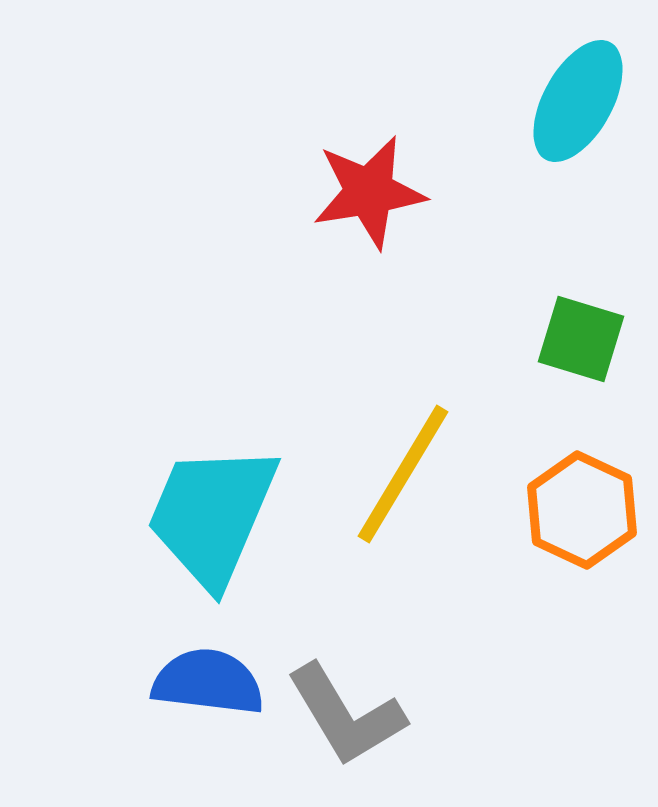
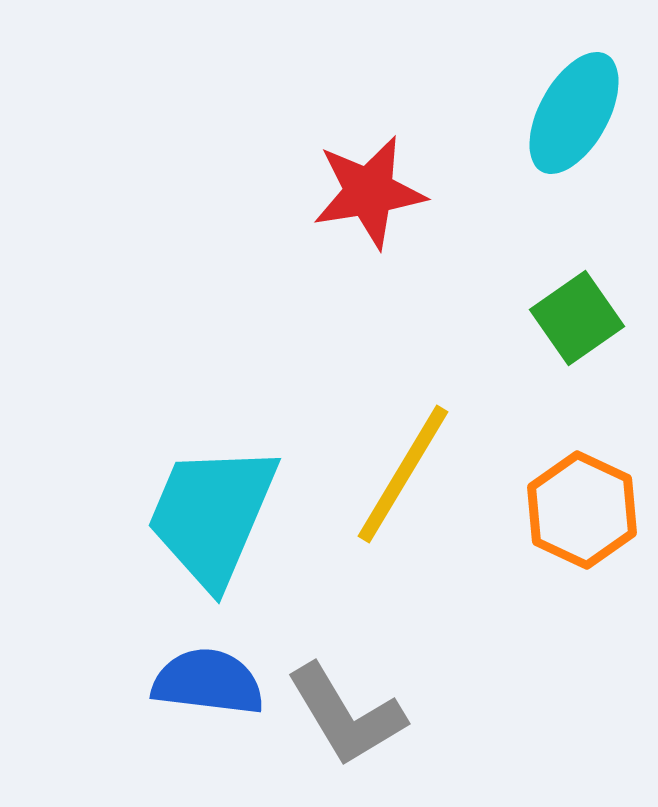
cyan ellipse: moved 4 px left, 12 px down
green square: moved 4 px left, 21 px up; rotated 38 degrees clockwise
